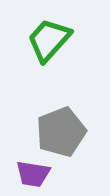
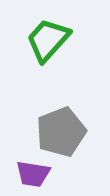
green trapezoid: moved 1 px left
